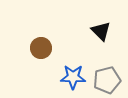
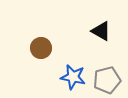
black triangle: rotated 15 degrees counterclockwise
blue star: rotated 10 degrees clockwise
